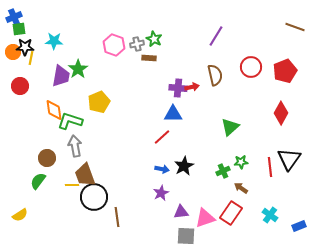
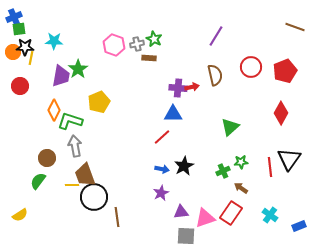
orange diamond at (54, 110): rotated 35 degrees clockwise
